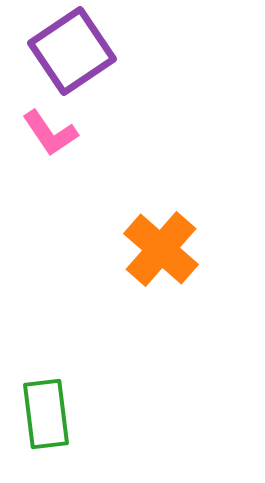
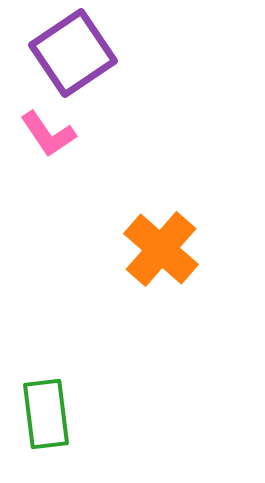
purple square: moved 1 px right, 2 px down
pink L-shape: moved 2 px left, 1 px down
